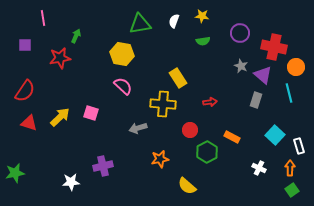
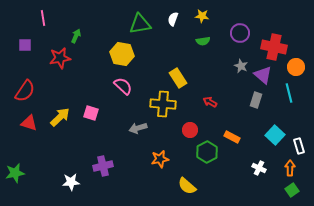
white semicircle: moved 1 px left, 2 px up
red arrow: rotated 144 degrees counterclockwise
